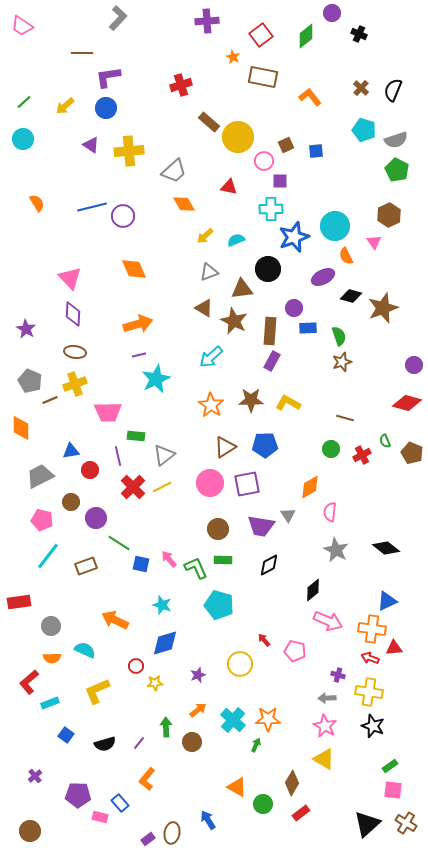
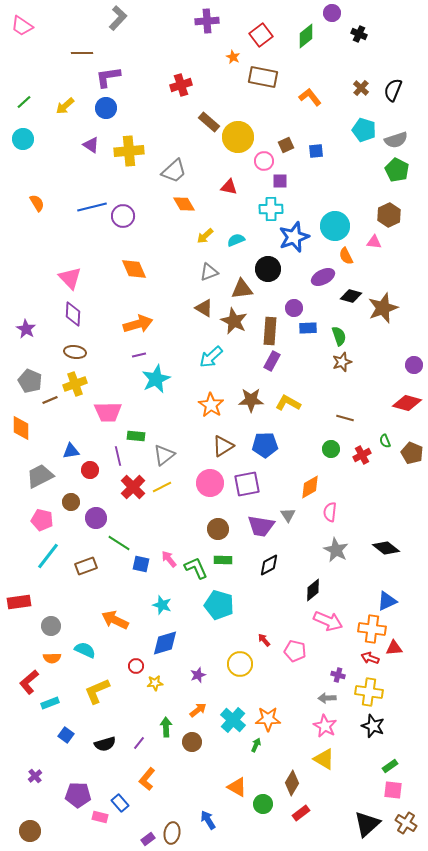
pink triangle at (374, 242): rotated 49 degrees counterclockwise
brown triangle at (225, 447): moved 2 px left, 1 px up
